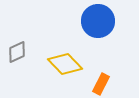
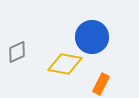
blue circle: moved 6 px left, 16 px down
yellow diamond: rotated 36 degrees counterclockwise
